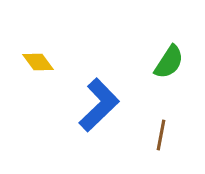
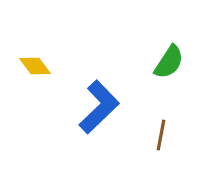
yellow diamond: moved 3 px left, 4 px down
blue L-shape: moved 2 px down
